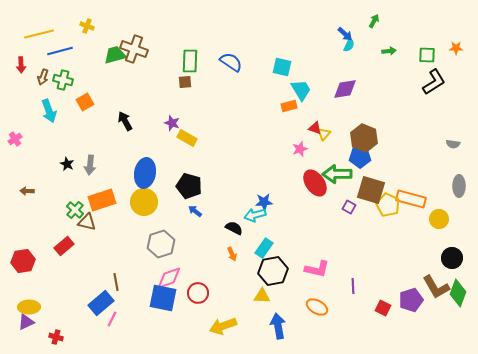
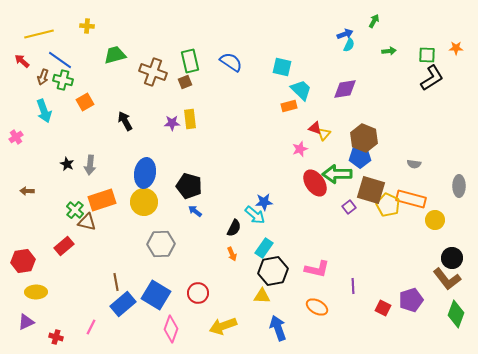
yellow cross at (87, 26): rotated 16 degrees counterclockwise
blue arrow at (345, 34): rotated 63 degrees counterclockwise
brown cross at (134, 49): moved 19 px right, 23 px down
blue line at (60, 51): moved 9 px down; rotated 50 degrees clockwise
green rectangle at (190, 61): rotated 15 degrees counterclockwise
red arrow at (21, 65): moved 1 px right, 4 px up; rotated 133 degrees clockwise
brown square at (185, 82): rotated 16 degrees counterclockwise
black L-shape at (434, 82): moved 2 px left, 4 px up
cyan trapezoid at (301, 90): rotated 15 degrees counterclockwise
cyan arrow at (49, 111): moved 5 px left
purple star at (172, 123): rotated 21 degrees counterclockwise
yellow rectangle at (187, 138): moved 3 px right, 19 px up; rotated 54 degrees clockwise
pink cross at (15, 139): moved 1 px right, 2 px up
gray semicircle at (453, 144): moved 39 px left, 20 px down
purple square at (349, 207): rotated 24 degrees clockwise
cyan arrow at (255, 215): rotated 125 degrees counterclockwise
yellow circle at (439, 219): moved 4 px left, 1 px down
black semicircle at (234, 228): rotated 90 degrees clockwise
gray hexagon at (161, 244): rotated 16 degrees clockwise
pink diamond at (169, 278): moved 2 px right, 51 px down; rotated 52 degrees counterclockwise
brown L-shape at (436, 287): moved 11 px right, 8 px up; rotated 8 degrees counterclockwise
green diamond at (458, 293): moved 2 px left, 21 px down
blue square at (163, 298): moved 7 px left, 3 px up; rotated 20 degrees clockwise
blue rectangle at (101, 303): moved 22 px right, 1 px down
yellow ellipse at (29, 307): moved 7 px right, 15 px up
pink line at (112, 319): moved 21 px left, 8 px down
blue arrow at (278, 326): moved 2 px down; rotated 10 degrees counterclockwise
